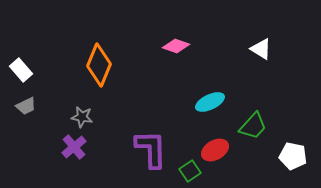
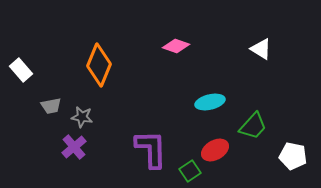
cyan ellipse: rotated 12 degrees clockwise
gray trapezoid: moved 25 px right; rotated 15 degrees clockwise
